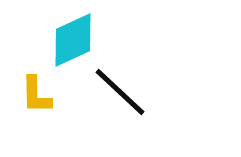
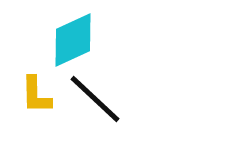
black line: moved 25 px left, 7 px down
